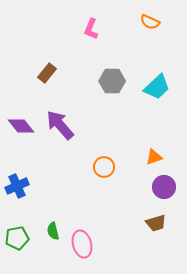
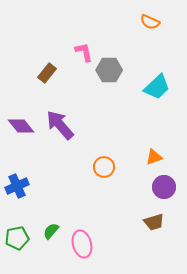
pink L-shape: moved 7 px left, 23 px down; rotated 145 degrees clockwise
gray hexagon: moved 3 px left, 11 px up
brown trapezoid: moved 2 px left, 1 px up
green semicircle: moved 2 px left; rotated 54 degrees clockwise
